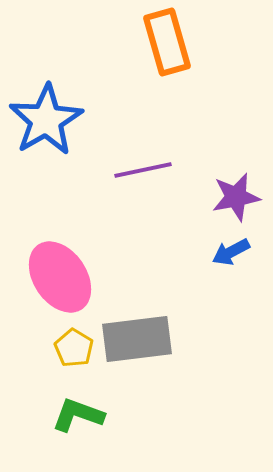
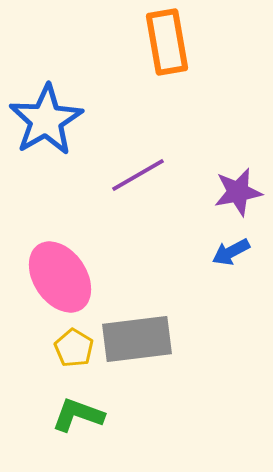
orange rectangle: rotated 6 degrees clockwise
purple line: moved 5 px left, 5 px down; rotated 18 degrees counterclockwise
purple star: moved 2 px right, 5 px up
